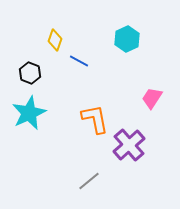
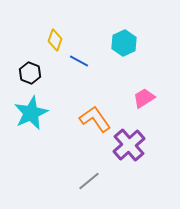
cyan hexagon: moved 3 px left, 4 px down
pink trapezoid: moved 8 px left; rotated 25 degrees clockwise
cyan star: moved 2 px right
orange L-shape: rotated 24 degrees counterclockwise
